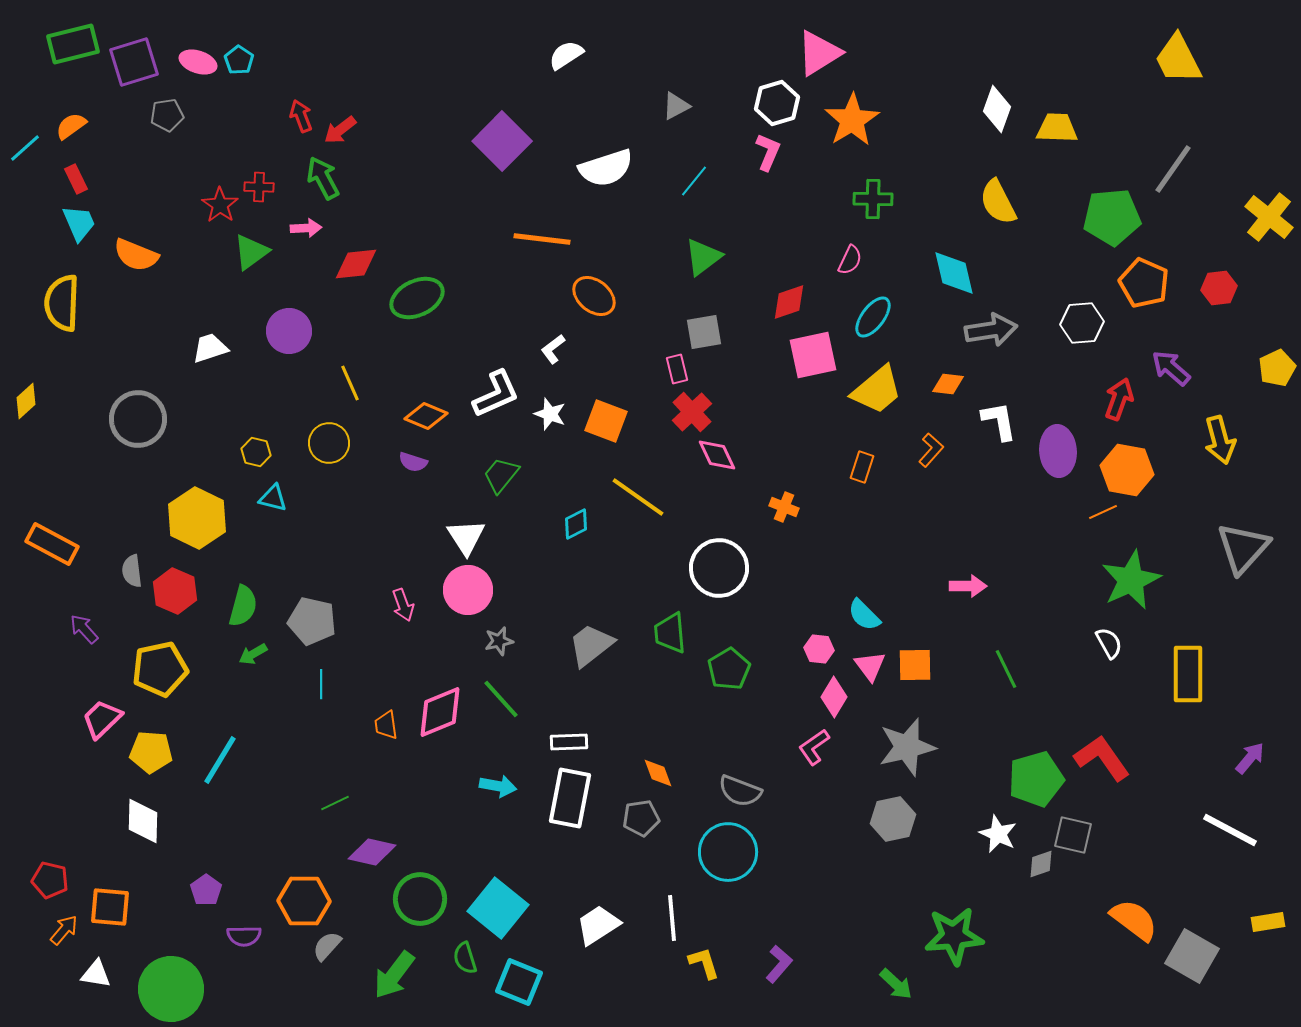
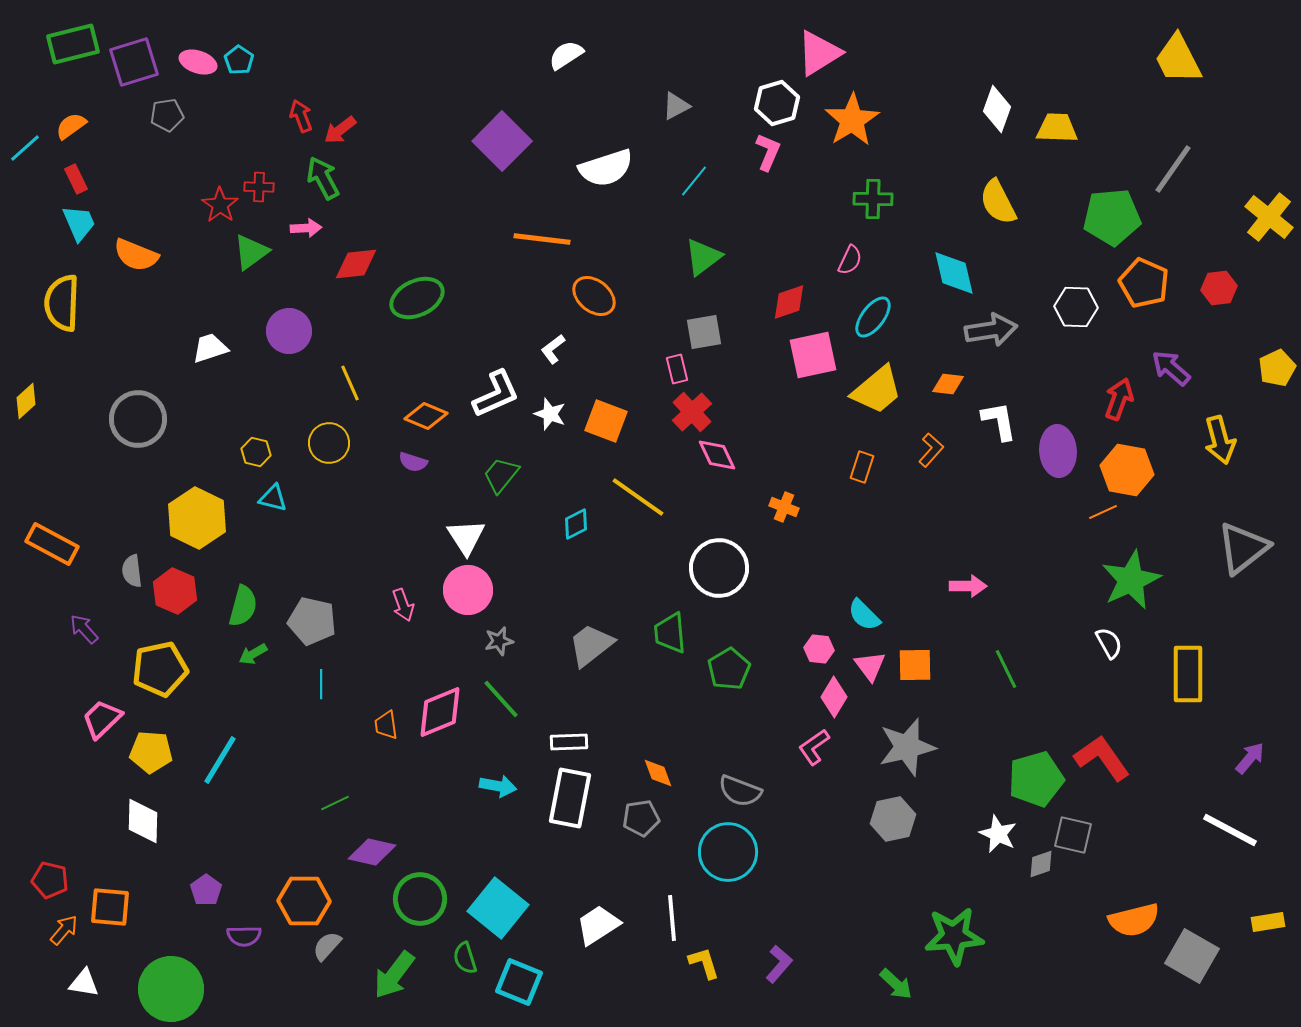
white hexagon at (1082, 323): moved 6 px left, 16 px up; rotated 6 degrees clockwise
gray triangle at (1243, 548): rotated 10 degrees clockwise
orange semicircle at (1134, 920): rotated 129 degrees clockwise
white triangle at (96, 974): moved 12 px left, 9 px down
